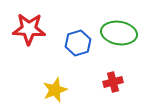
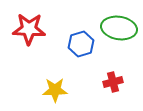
green ellipse: moved 5 px up
blue hexagon: moved 3 px right, 1 px down
yellow star: rotated 20 degrees clockwise
